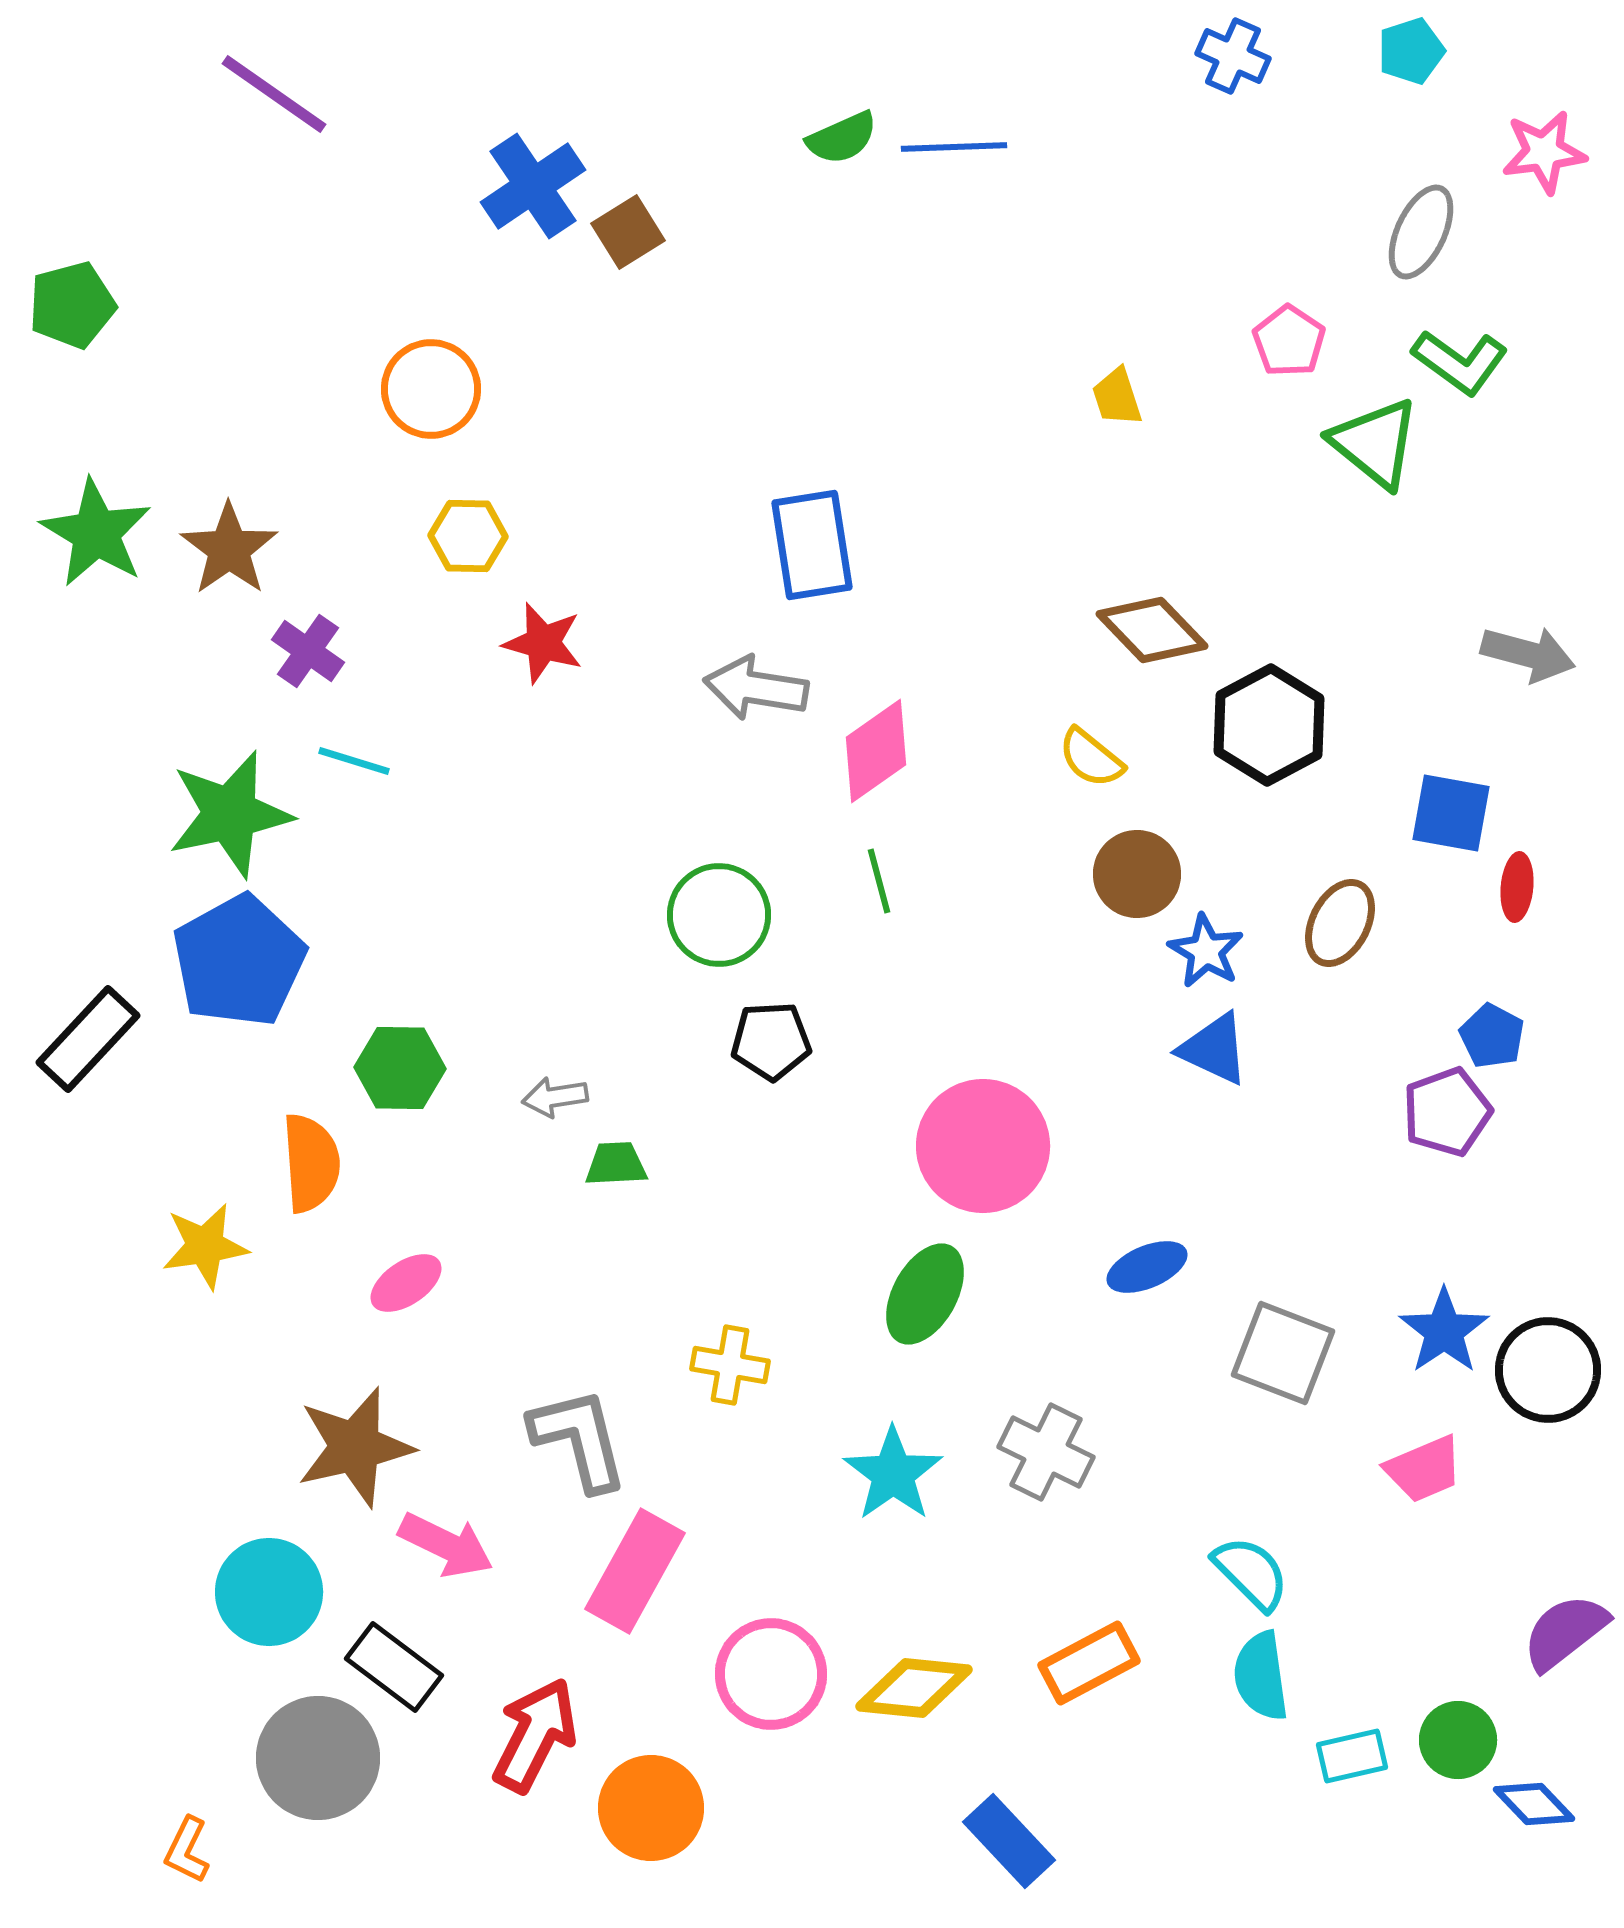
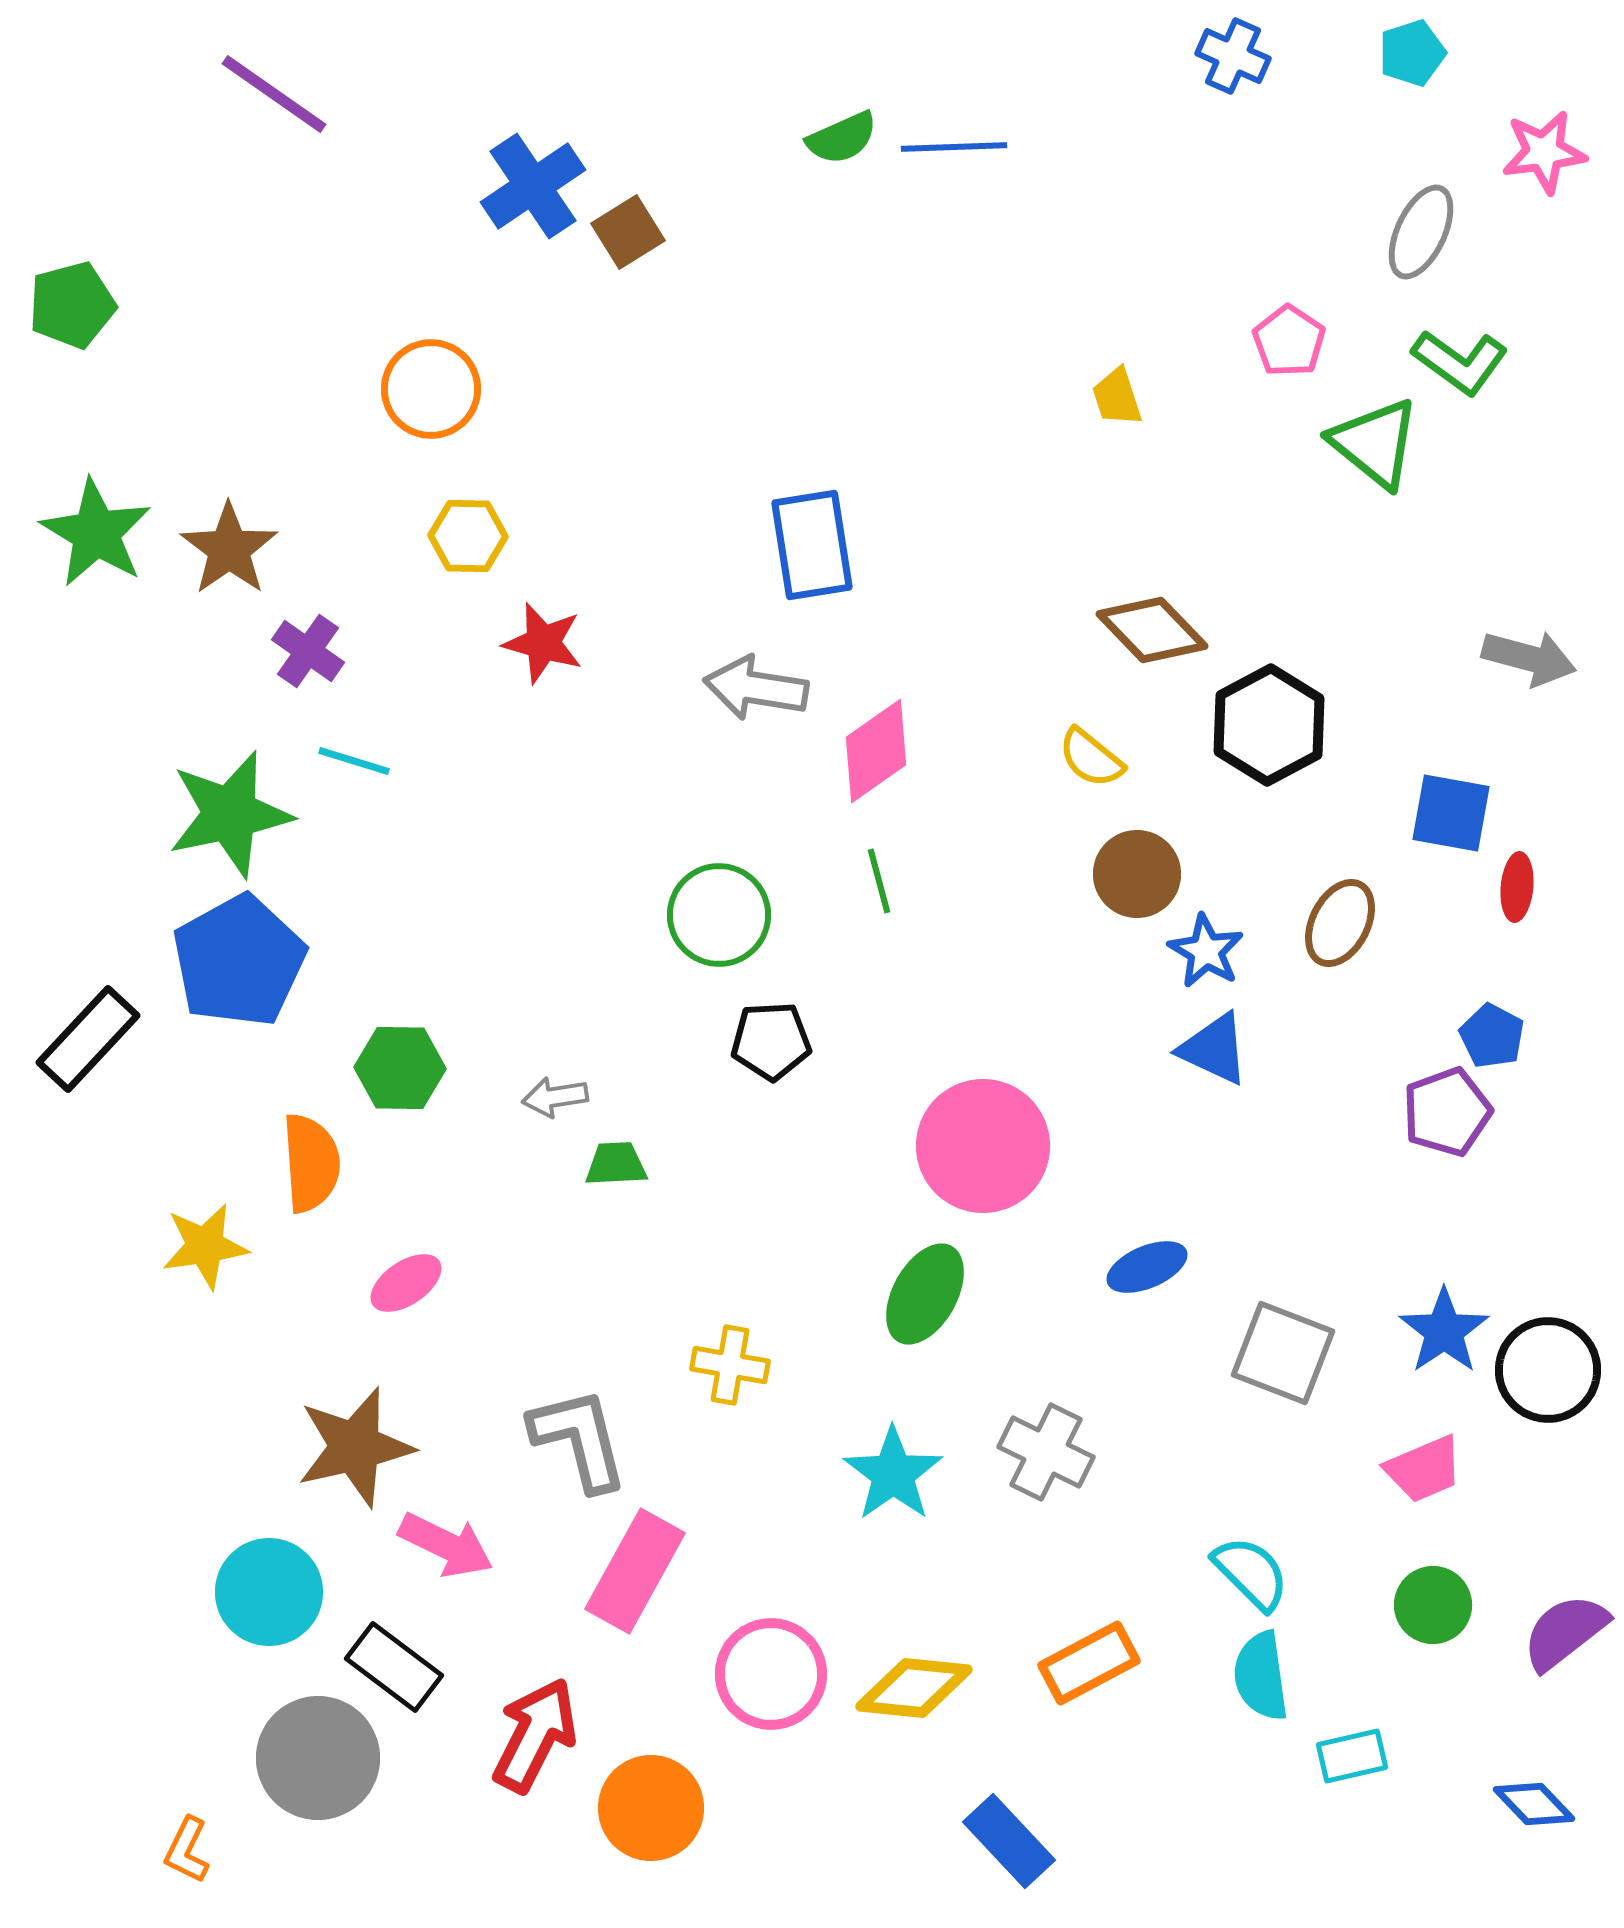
cyan pentagon at (1411, 51): moved 1 px right, 2 px down
gray arrow at (1528, 654): moved 1 px right, 4 px down
green circle at (1458, 1740): moved 25 px left, 135 px up
